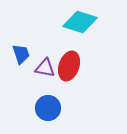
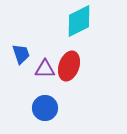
cyan diamond: moved 1 px left, 1 px up; rotated 44 degrees counterclockwise
purple triangle: moved 1 px down; rotated 10 degrees counterclockwise
blue circle: moved 3 px left
